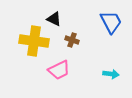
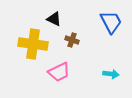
yellow cross: moved 1 px left, 3 px down
pink trapezoid: moved 2 px down
